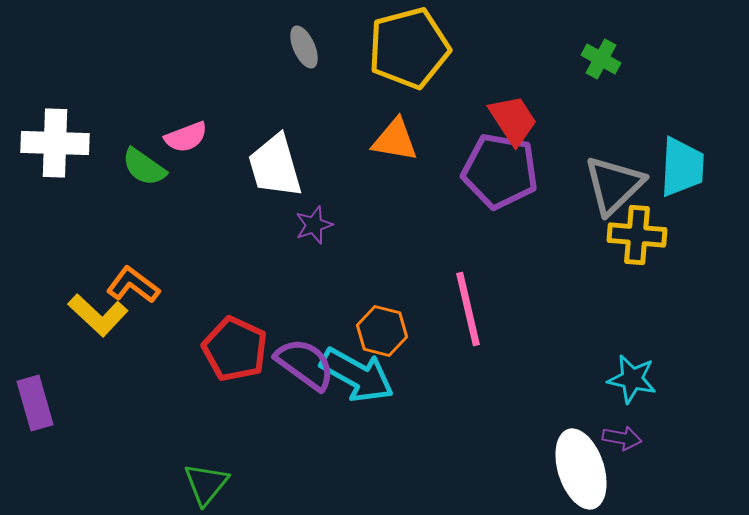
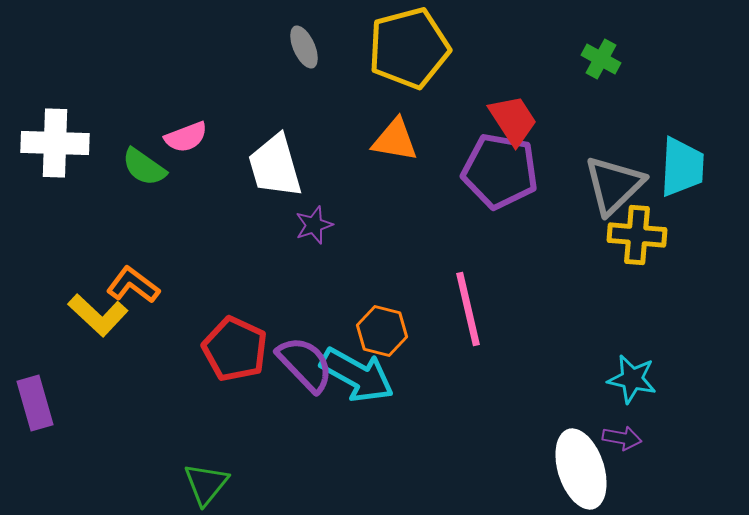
purple semicircle: rotated 10 degrees clockwise
